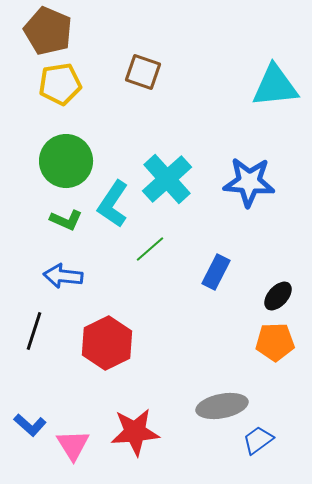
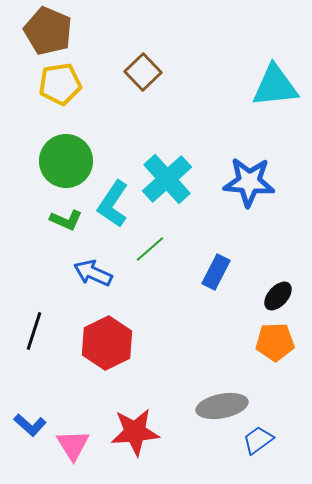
brown square: rotated 27 degrees clockwise
blue arrow: moved 30 px right, 3 px up; rotated 18 degrees clockwise
